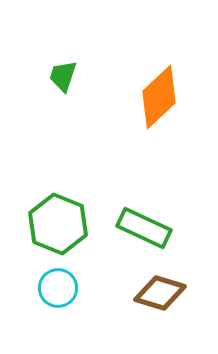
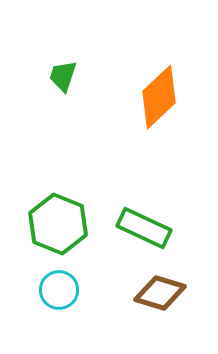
cyan circle: moved 1 px right, 2 px down
